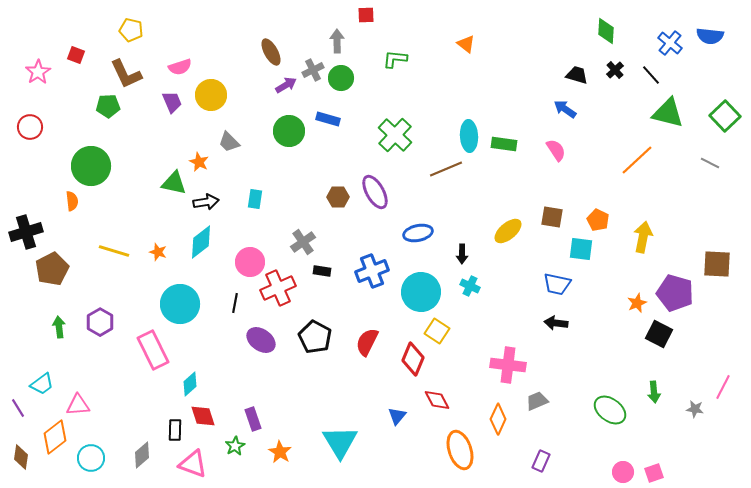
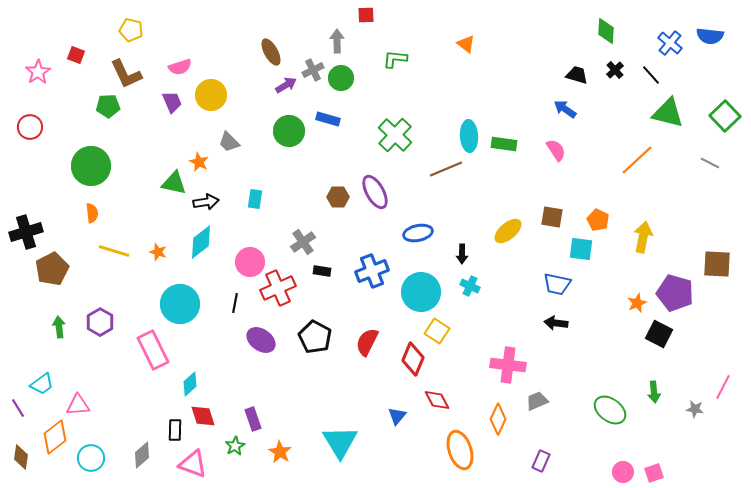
orange semicircle at (72, 201): moved 20 px right, 12 px down
